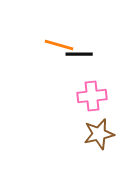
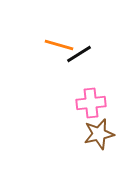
black line: rotated 32 degrees counterclockwise
pink cross: moved 1 px left, 7 px down
